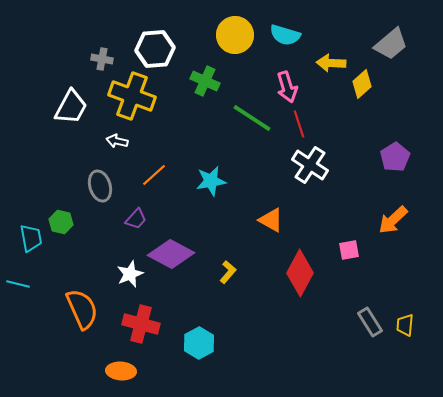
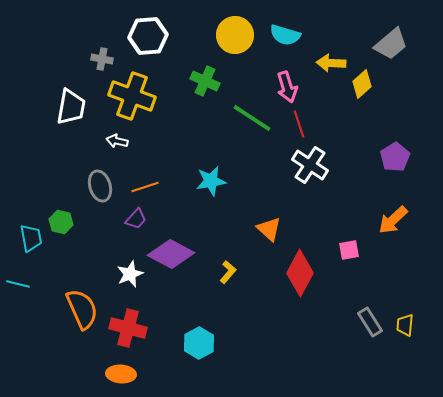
white hexagon: moved 7 px left, 13 px up
white trapezoid: rotated 18 degrees counterclockwise
orange line: moved 9 px left, 12 px down; rotated 24 degrees clockwise
orange triangle: moved 2 px left, 9 px down; rotated 12 degrees clockwise
red cross: moved 13 px left, 4 px down
orange ellipse: moved 3 px down
